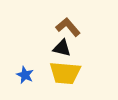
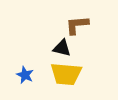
brown L-shape: moved 9 px right, 2 px up; rotated 55 degrees counterclockwise
yellow trapezoid: moved 1 px right, 1 px down
